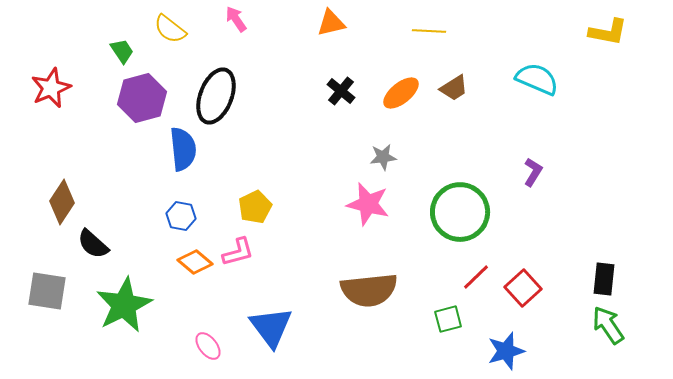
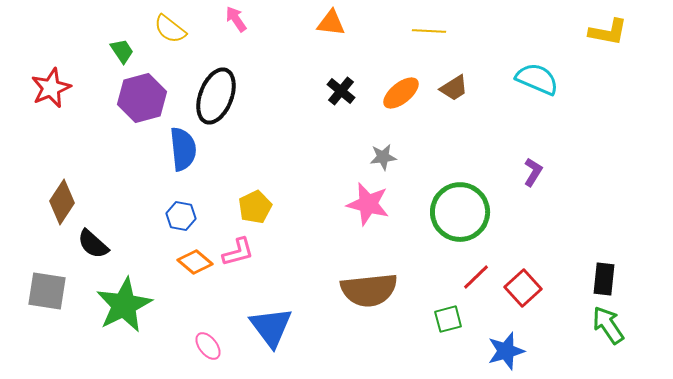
orange triangle: rotated 20 degrees clockwise
